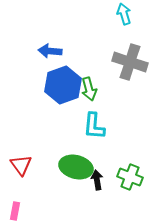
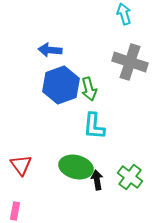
blue arrow: moved 1 px up
blue hexagon: moved 2 px left
green cross: rotated 15 degrees clockwise
